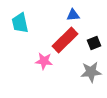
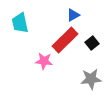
blue triangle: rotated 24 degrees counterclockwise
black square: moved 2 px left; rotated 16 degrees counterclockwise
gray star: moved 7 px down
